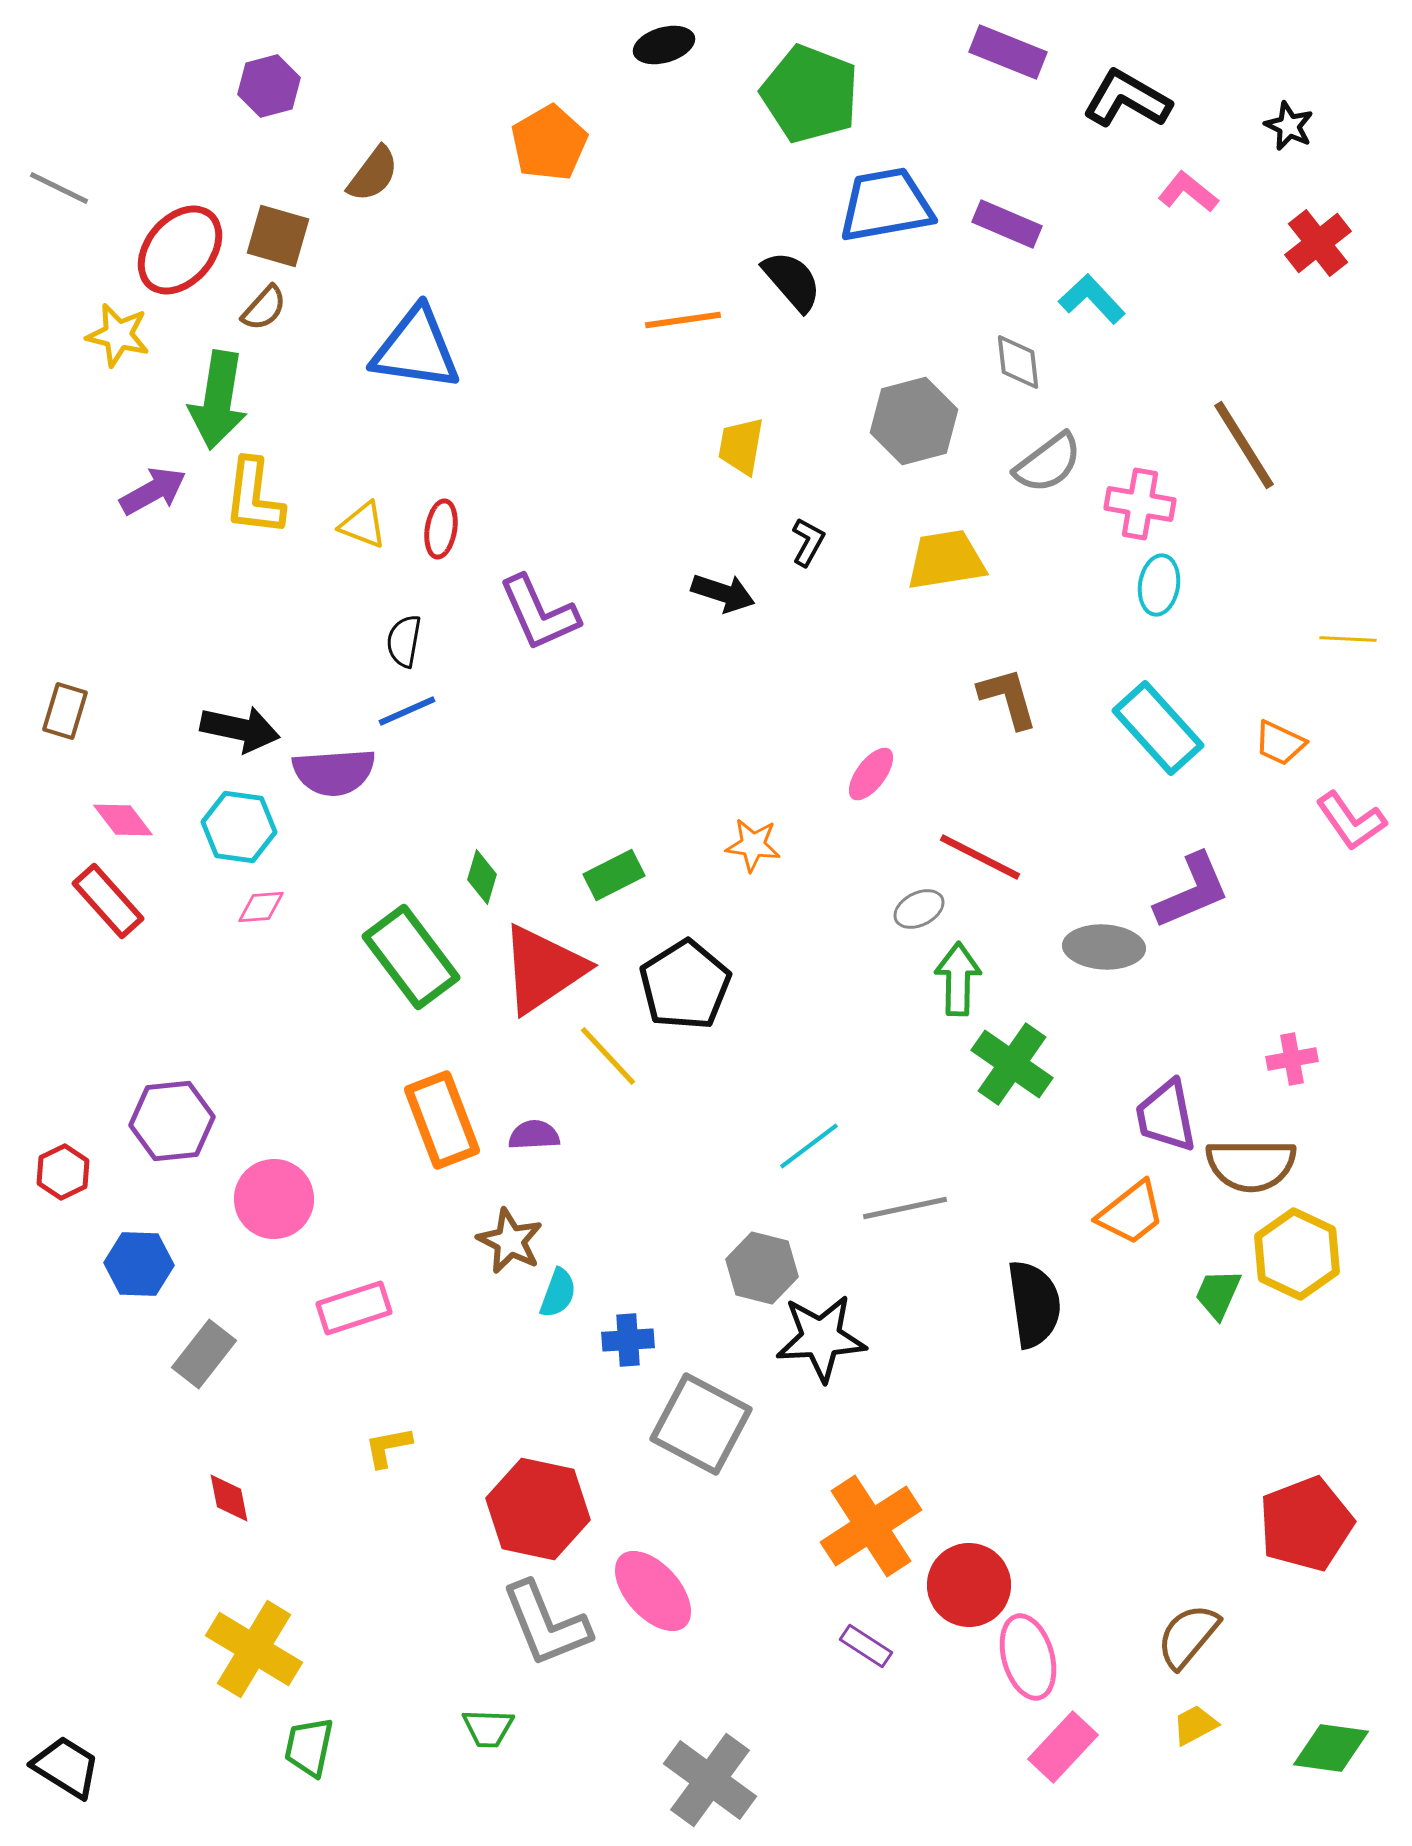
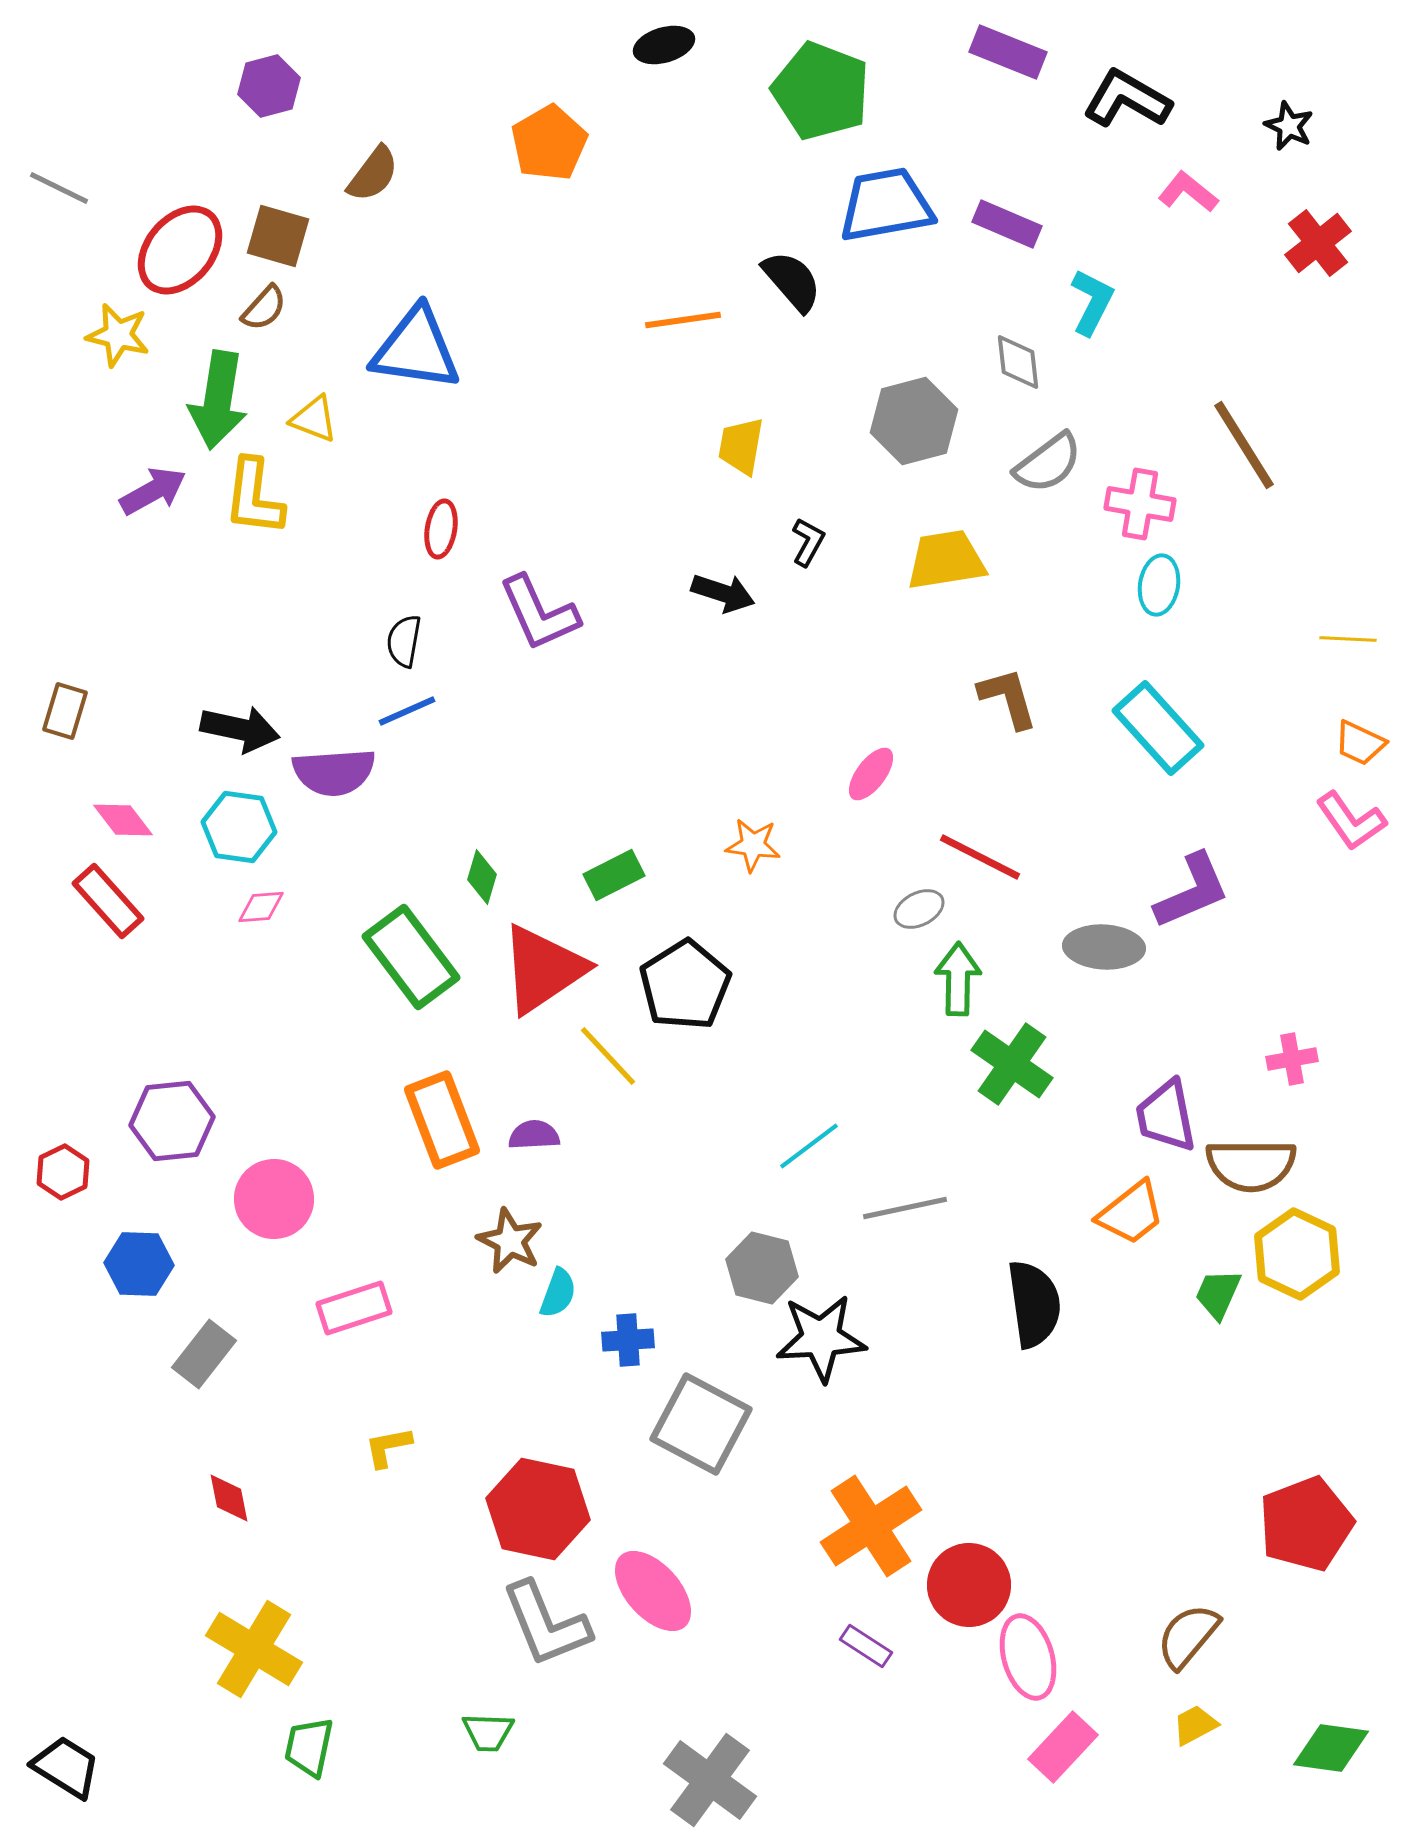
green pentagon at (810, 94): moved 11 px right, 3 px up
cyan L-shape at (1092, 299): moved 3 px down; rotated 70 degrees clockwise
yellow triangle at (363, 525): moved 49 px left, 106 px up
orange trapezoid at (1280, 743): moved 80 px right
green trapezoid at (488, 1728): moved 4 px down
